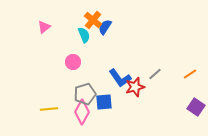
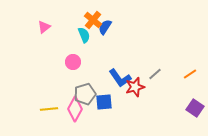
purple square: moved 1 px left, 1 px down
pink diamond: moved 7 px left, 3 px up
